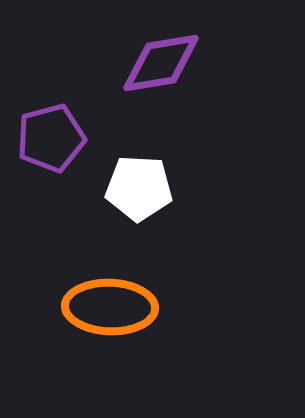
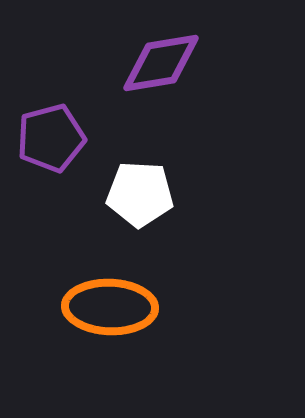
white pentagon: moved 1 px right, 6 px down
